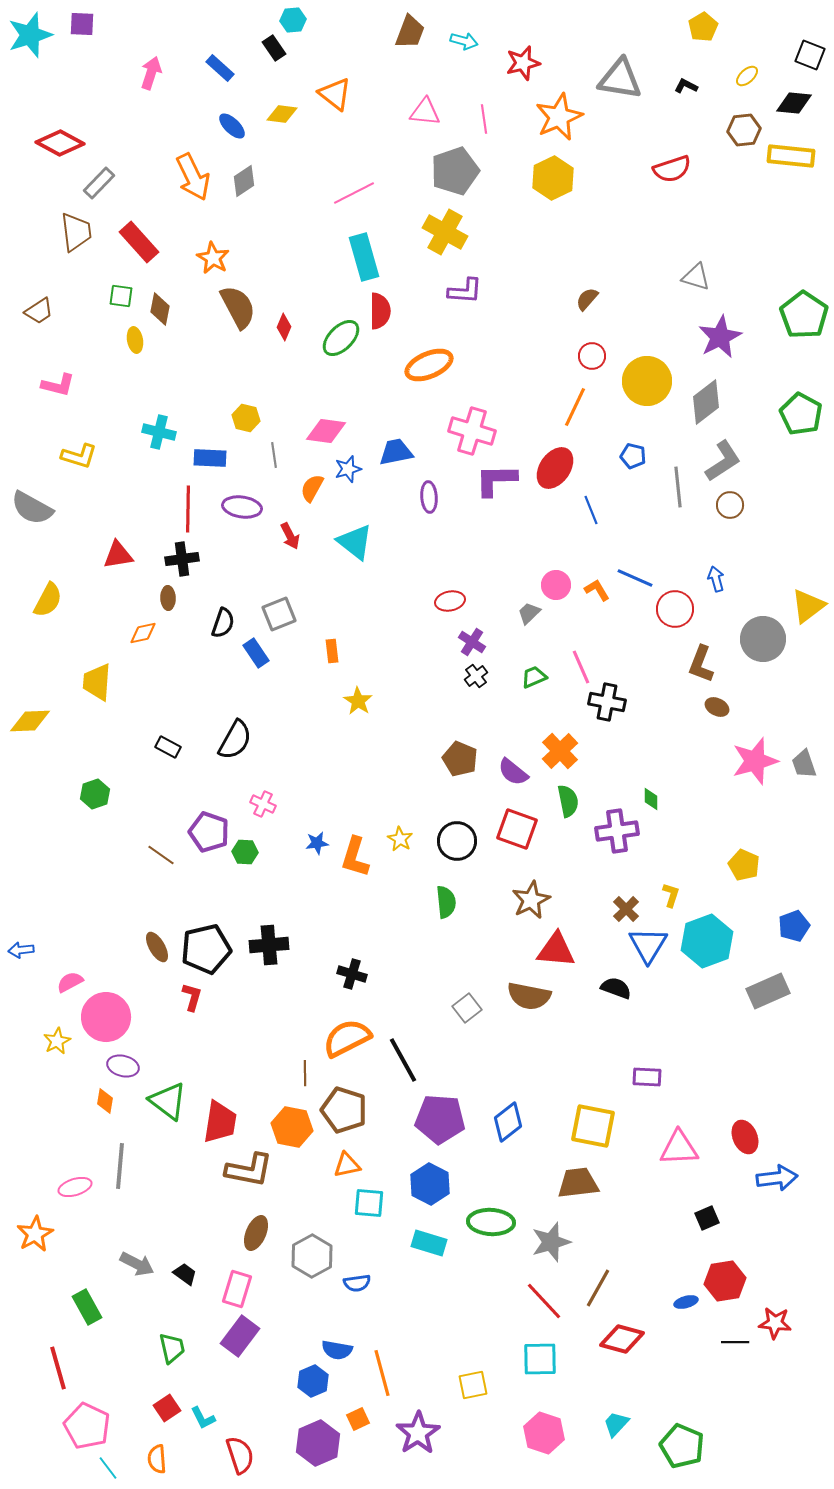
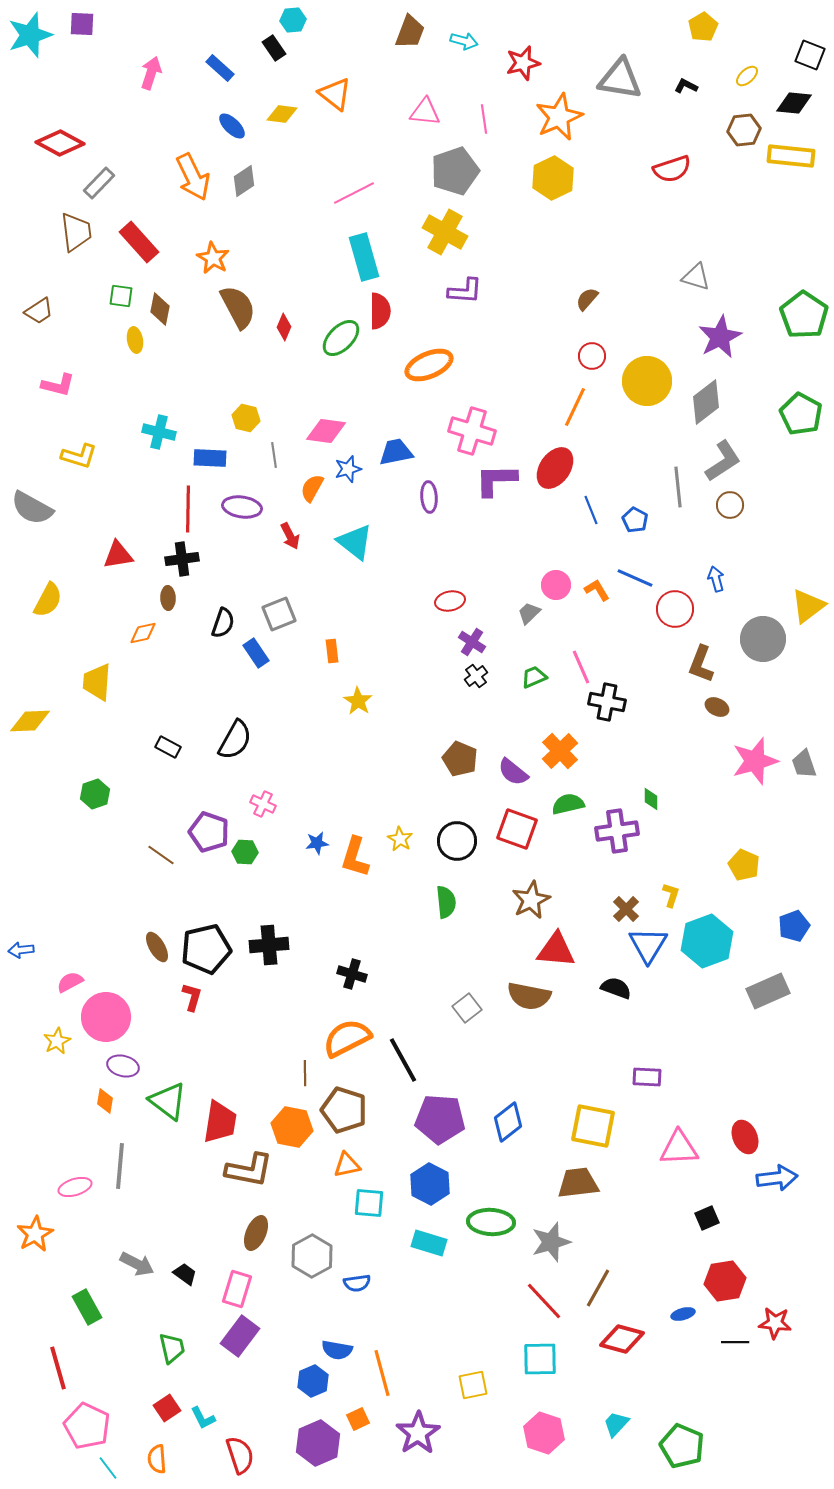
blue pentagon at (633, 456): moved 2 px right, 64 px down; rotated 15 degrees clockwise
green semicircle at (568, 801): moved 3 px down; rotated 92 degrees counterclockwise
blue ellipse at (686, 1302): moved 3 px left, 12 px down
